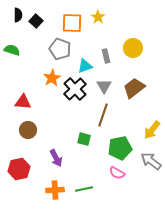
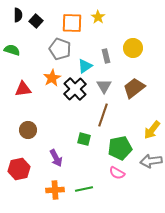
cyan triangle: rotated 14 degrees counterclockwise
red triangle: moved 13 px up; rotated 12 degrees counterclockwise
gray arrow: rotated 45 degrees counterclockwise
